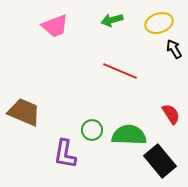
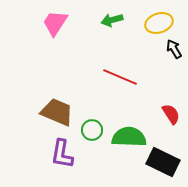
pink trapezoid: moved 3 px up; rotated 144 degrees clockwise
red line: moved 6 px down
brown trapezoid: moved 33 px right
green semicircle: moved 2 px down
purple L-shape: moved 3 px left
black rectangle: moved 3 px right, 1 px down; rotated 24 degrees counterclockwise
